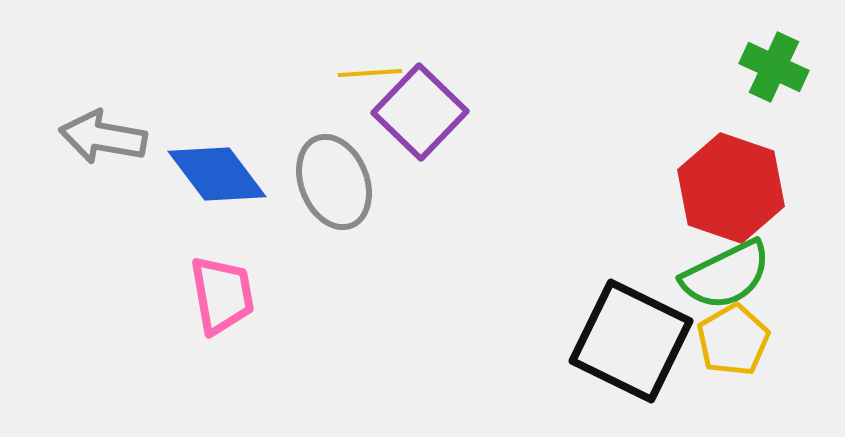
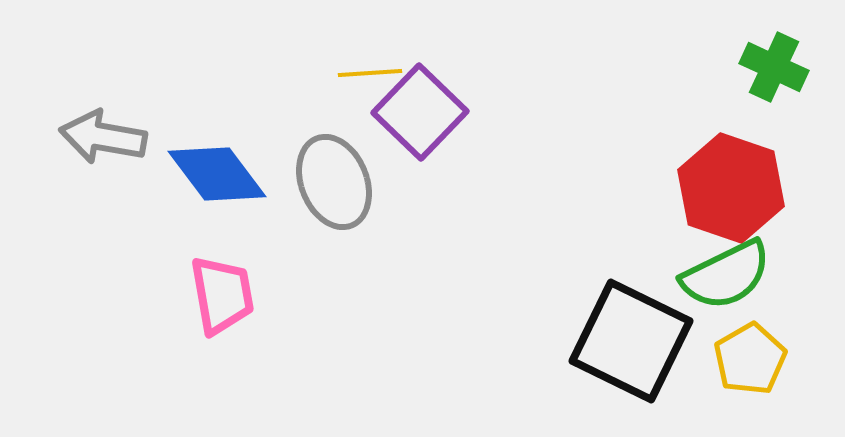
yellow pentagon: moved 17 px right, 19 px down
